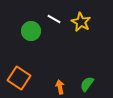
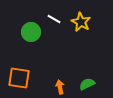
green circle: moved 1 px down
orange square: rotated 25 degrees counterclockwise
green semicircle: rotated 28 degrees clockwise
